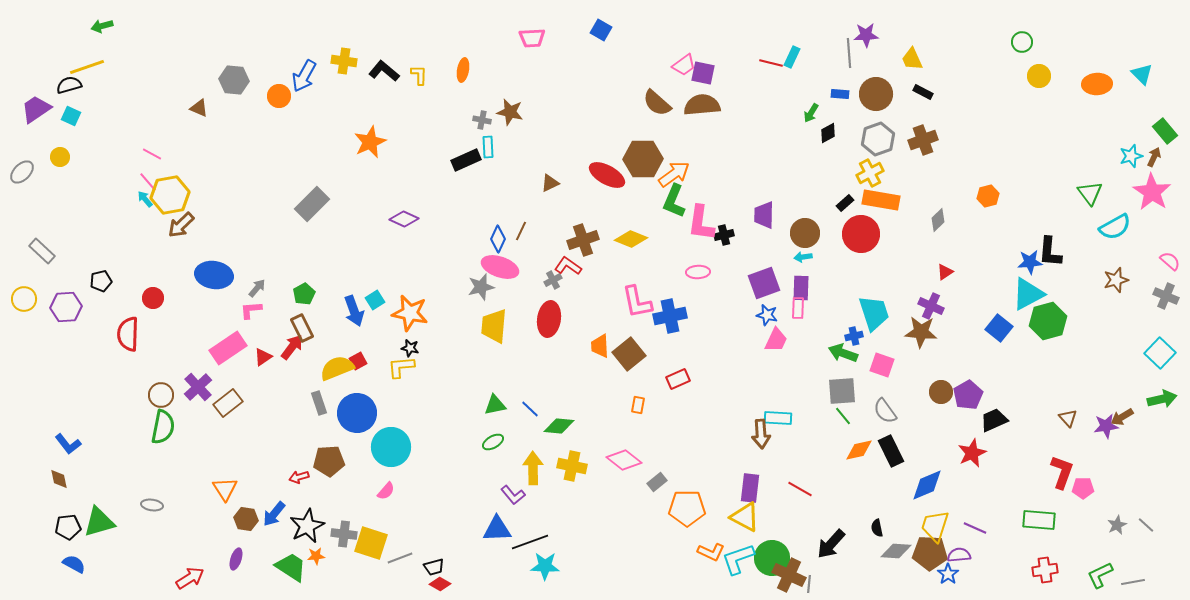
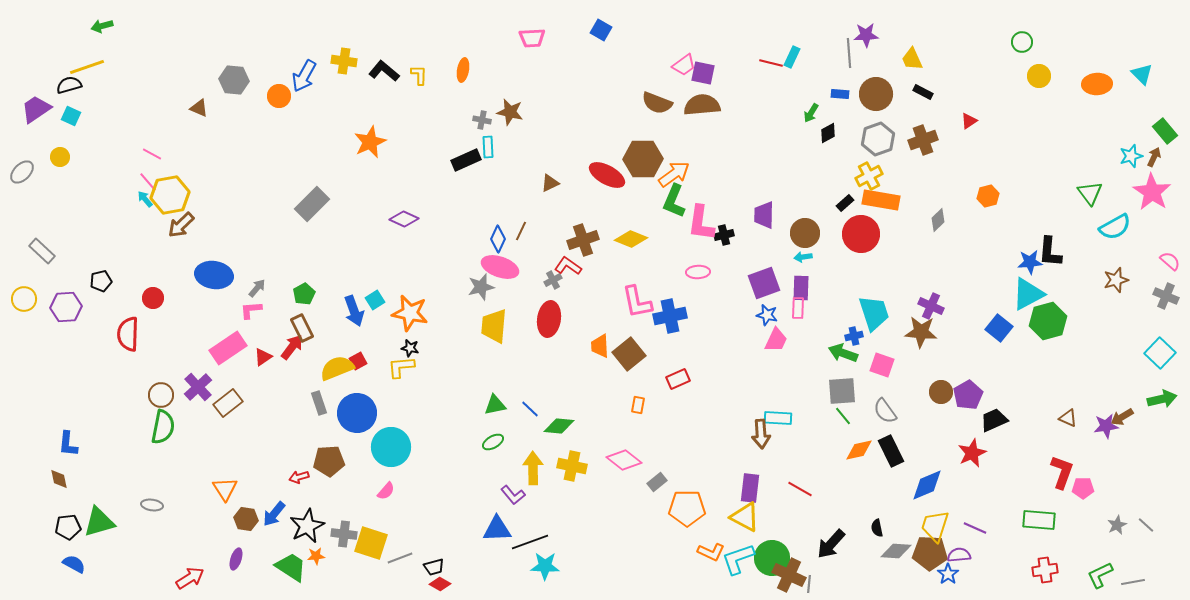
brown semicircle at (657, 103): rotated 20 degrees counterclockwise
yellow cross at (870, 173): moved 1 px left, 3 px down
red triangle at (945, 272): moved 24 px right, 151 px up
brown triangle at (1068, 418): rotated 24 degrees counterclockwise
blue L-shape at (68, 444): rotated 44 degrees clockwise
